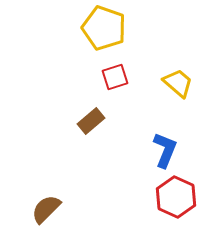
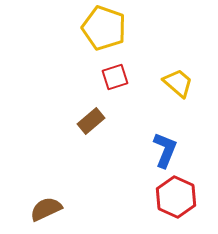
brown semicircle: rotated 20 degrees clockwise
